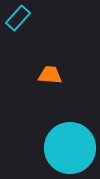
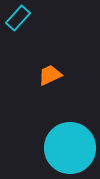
orange trapezoid: rotated 30 degrees counterclockwise
